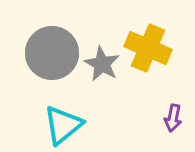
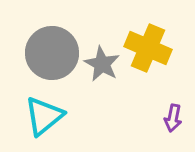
cyan triangle: moved 19 px left, 9 px up
